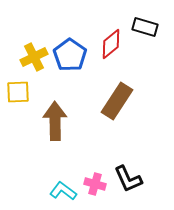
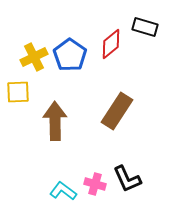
brown rectangle: moved 10 px down
black L-shape: moved 1 px left
